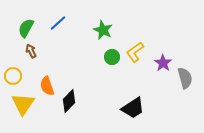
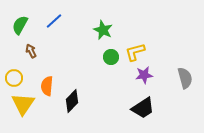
blue line: moved 4 px left, 2 px up
green semicircle: moved 6 px left, 3 px up
yellow L-shape: rotated 20 degrees clockwise
green circle: moved 1 px left
purple star: moved 19 px left, 12 px down; rotated 30 degrees clockwise
yellow circle: moved 1 px right, 2 px down
orange semicircle: rotated 24 degrees clockwise
black diamond: moved 3 px right
black trapezoid: moved 10 px right
